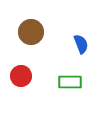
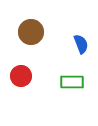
green rectangle: moved 2 px right
